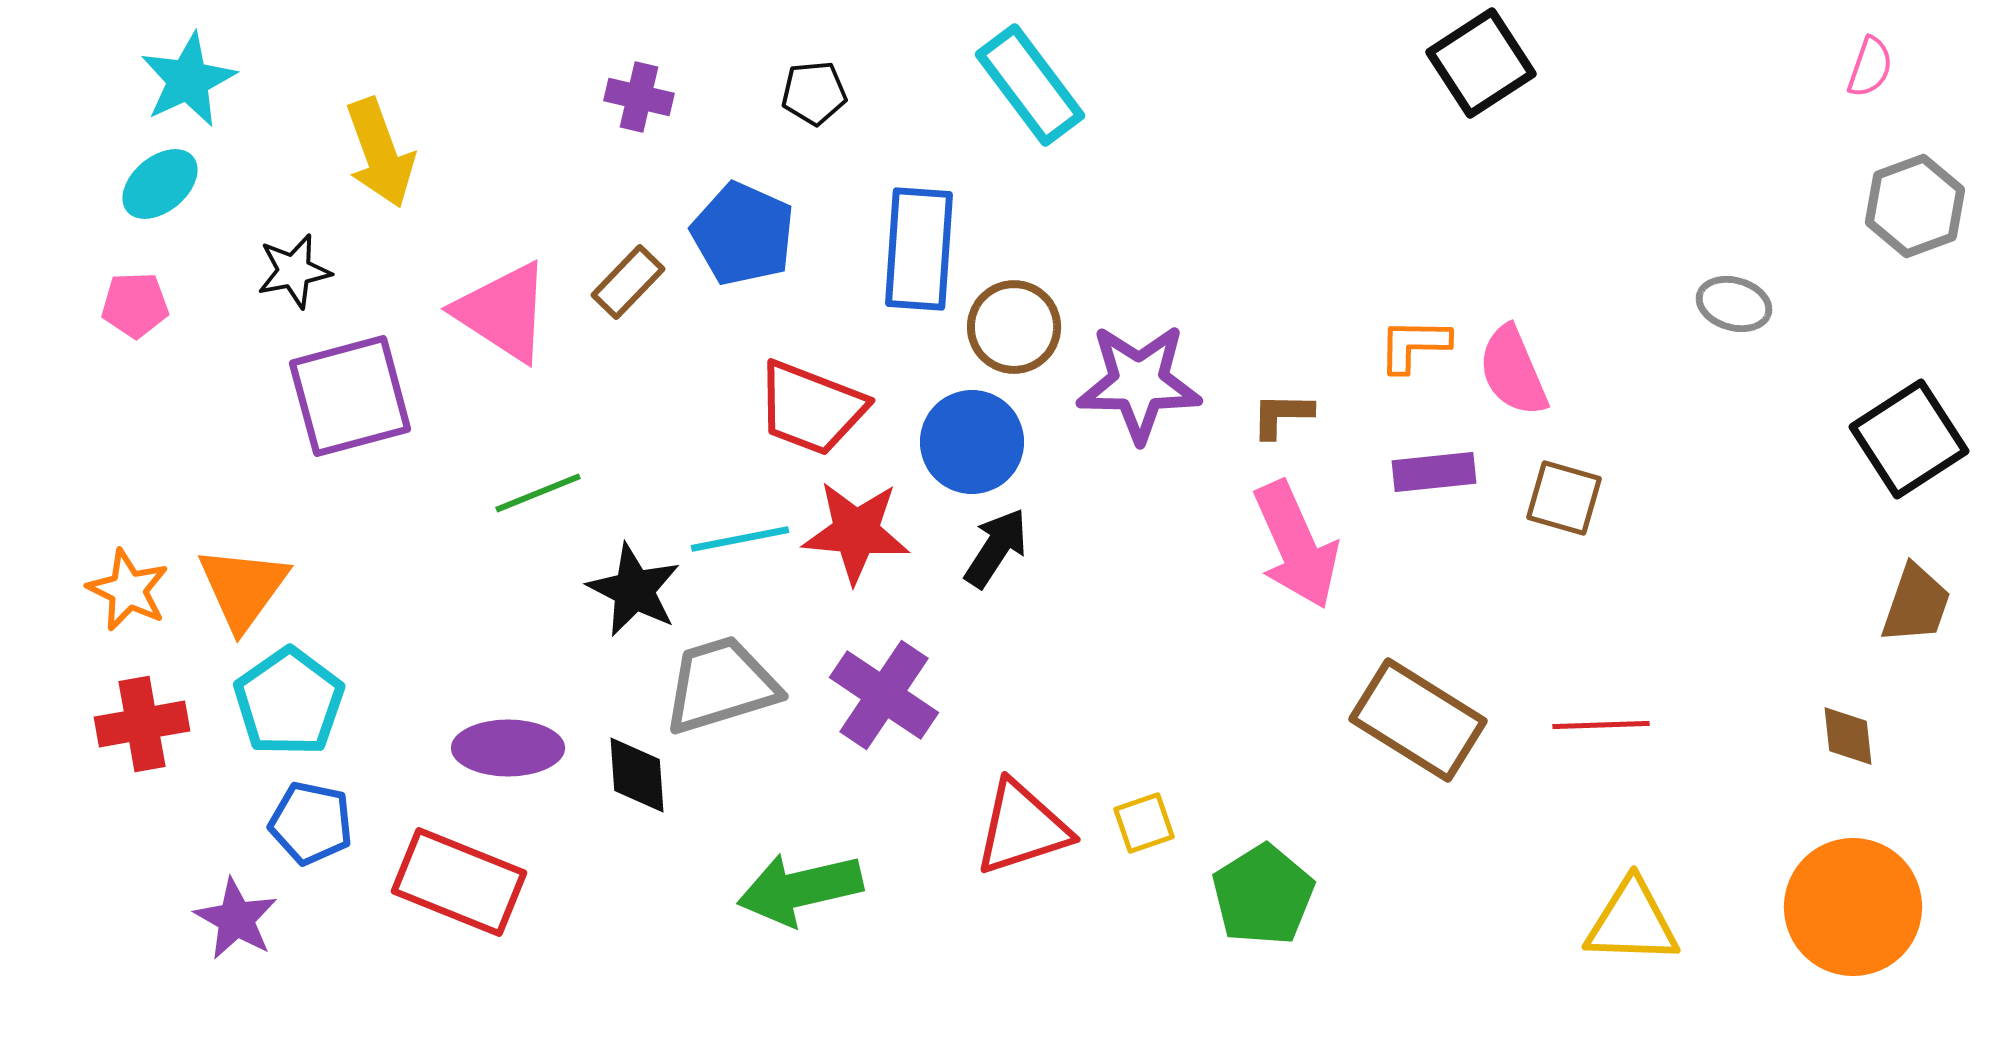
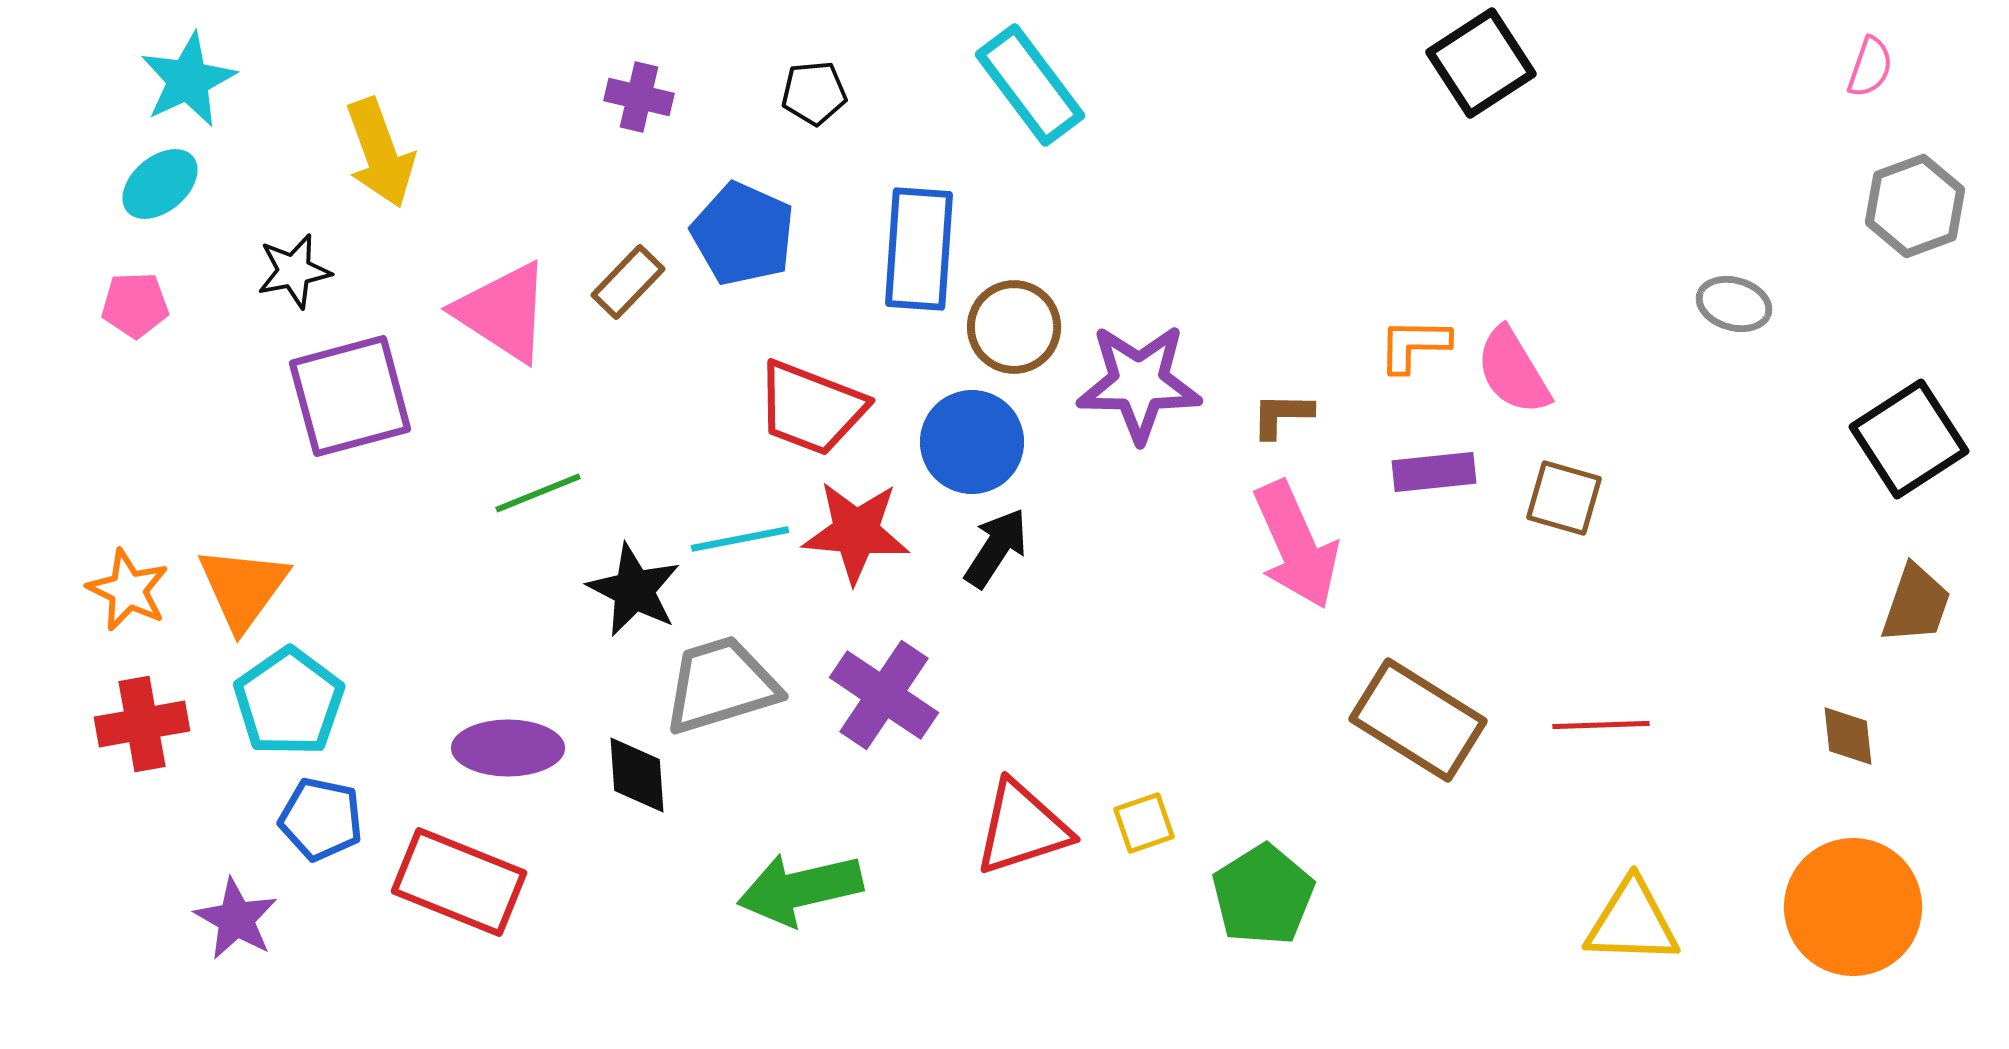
pink semicircle at (1513, 371): rotated 8 degrees counterclockwise
blue pentagon at (311, 823): moved 10 px right, 4 px up
